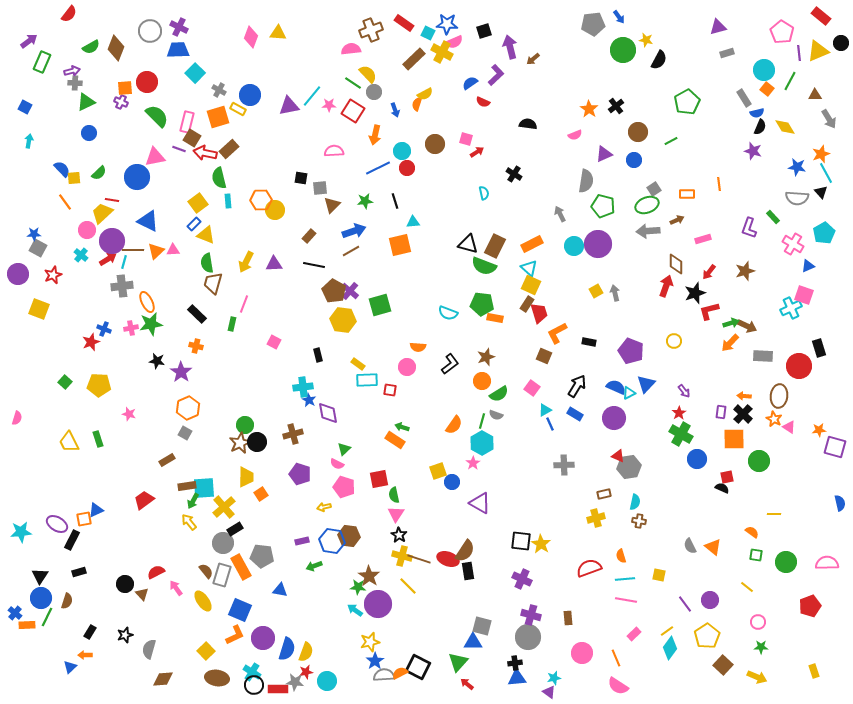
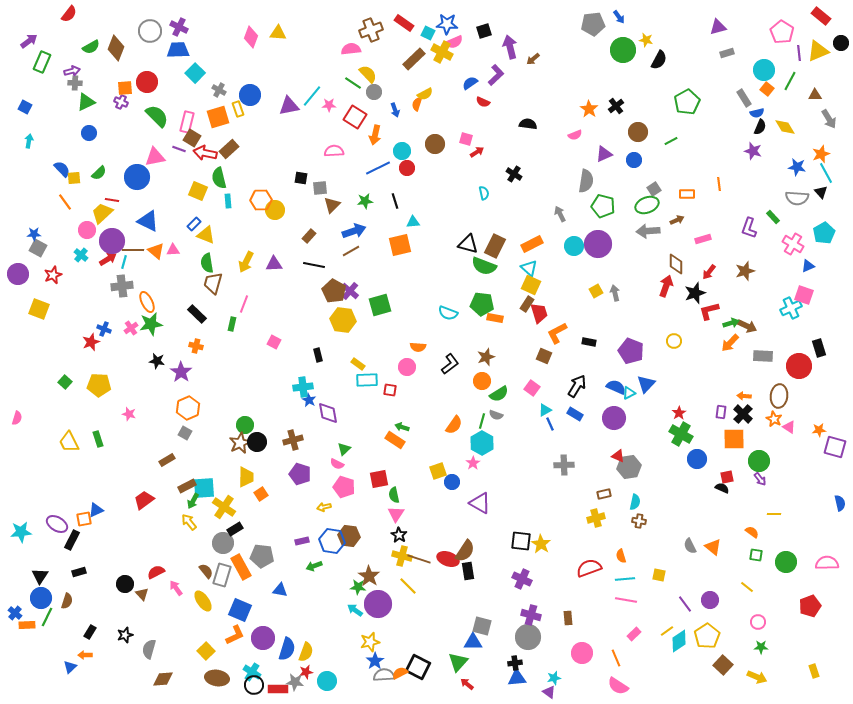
yellow rectangle at (238, 109): rotated 42 degrees clockwise
red square at (353, 111): moved 2 px right, 6 px down
yellow square at (198, 203): moved 12 px up; rotated 30 degrees counterclockwise
orange triangle at (156, 251): rotated 36 degrees counterclockwise
pink cross at (131, 328): rotated 24 degrees counterclockwise
purple arrow at (684, 391): moved 76 px right, 88 px down
brown cross at (293, 434): moved 6 px down
brown rectangle at (187, 486): rotated 18 degrees counterclockwise
yellow cross at (224, 507): rotated 15 degrees counterclockwise
cyan diamond at (670, 648): moved 9 px right, 7 px up; rotated 20 degrees clockwise
